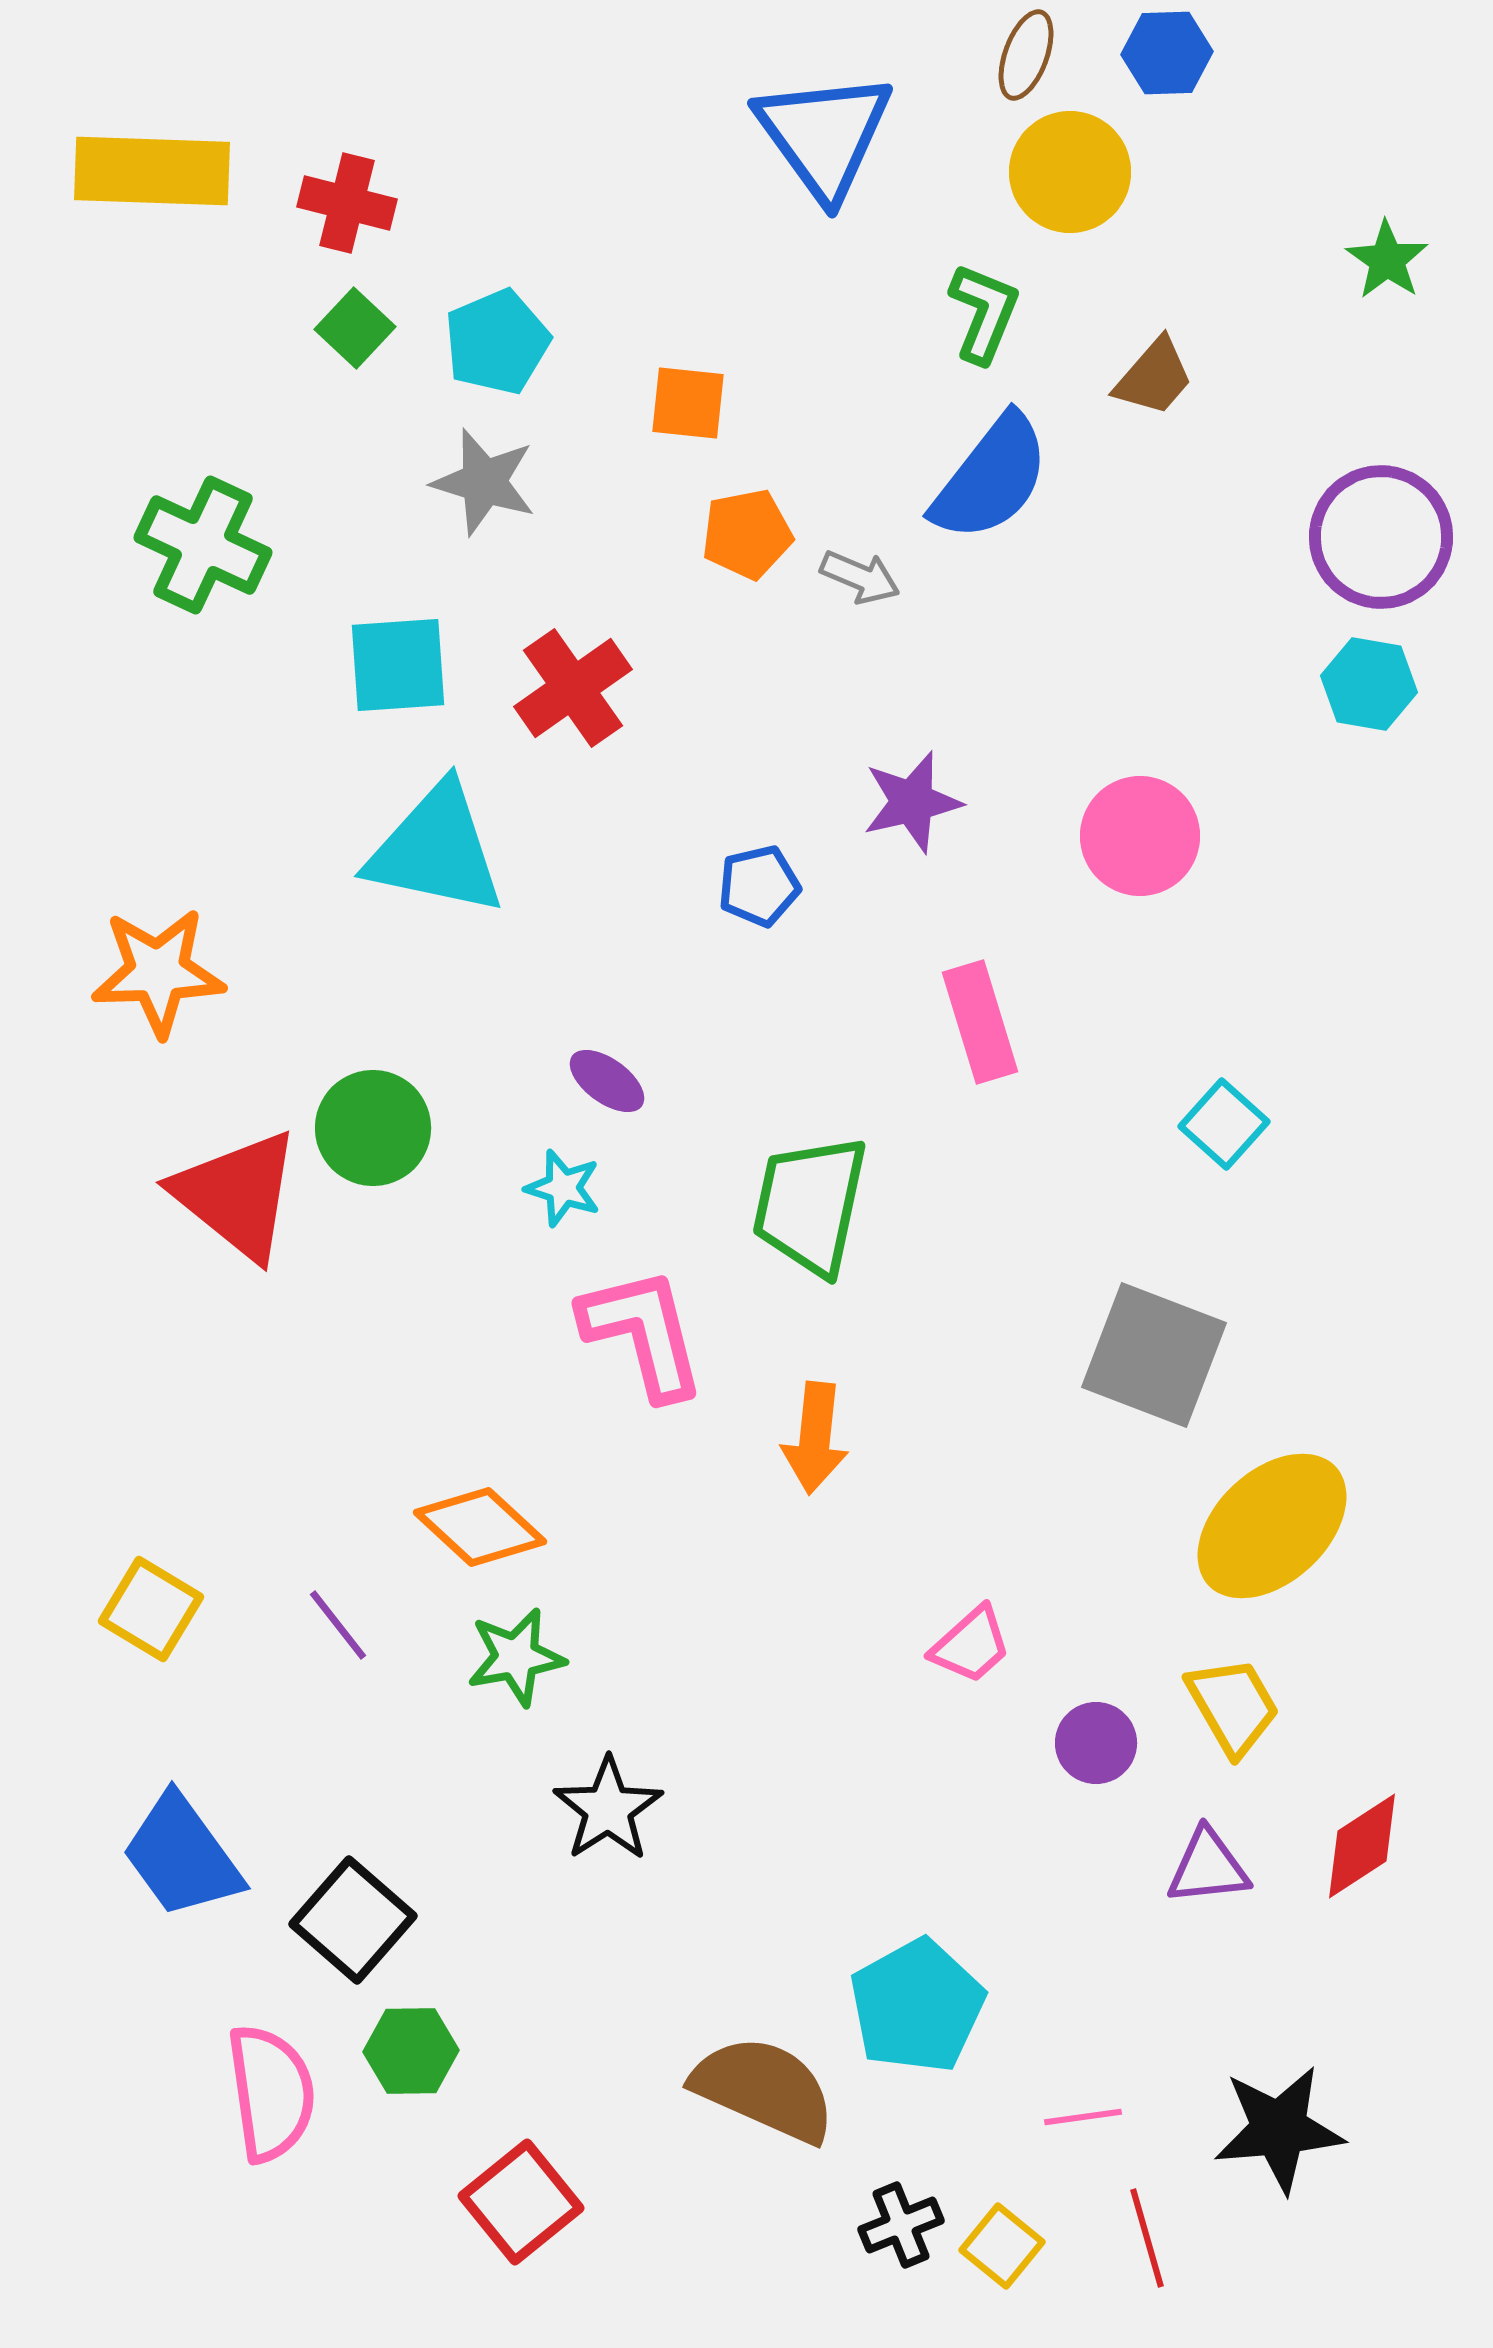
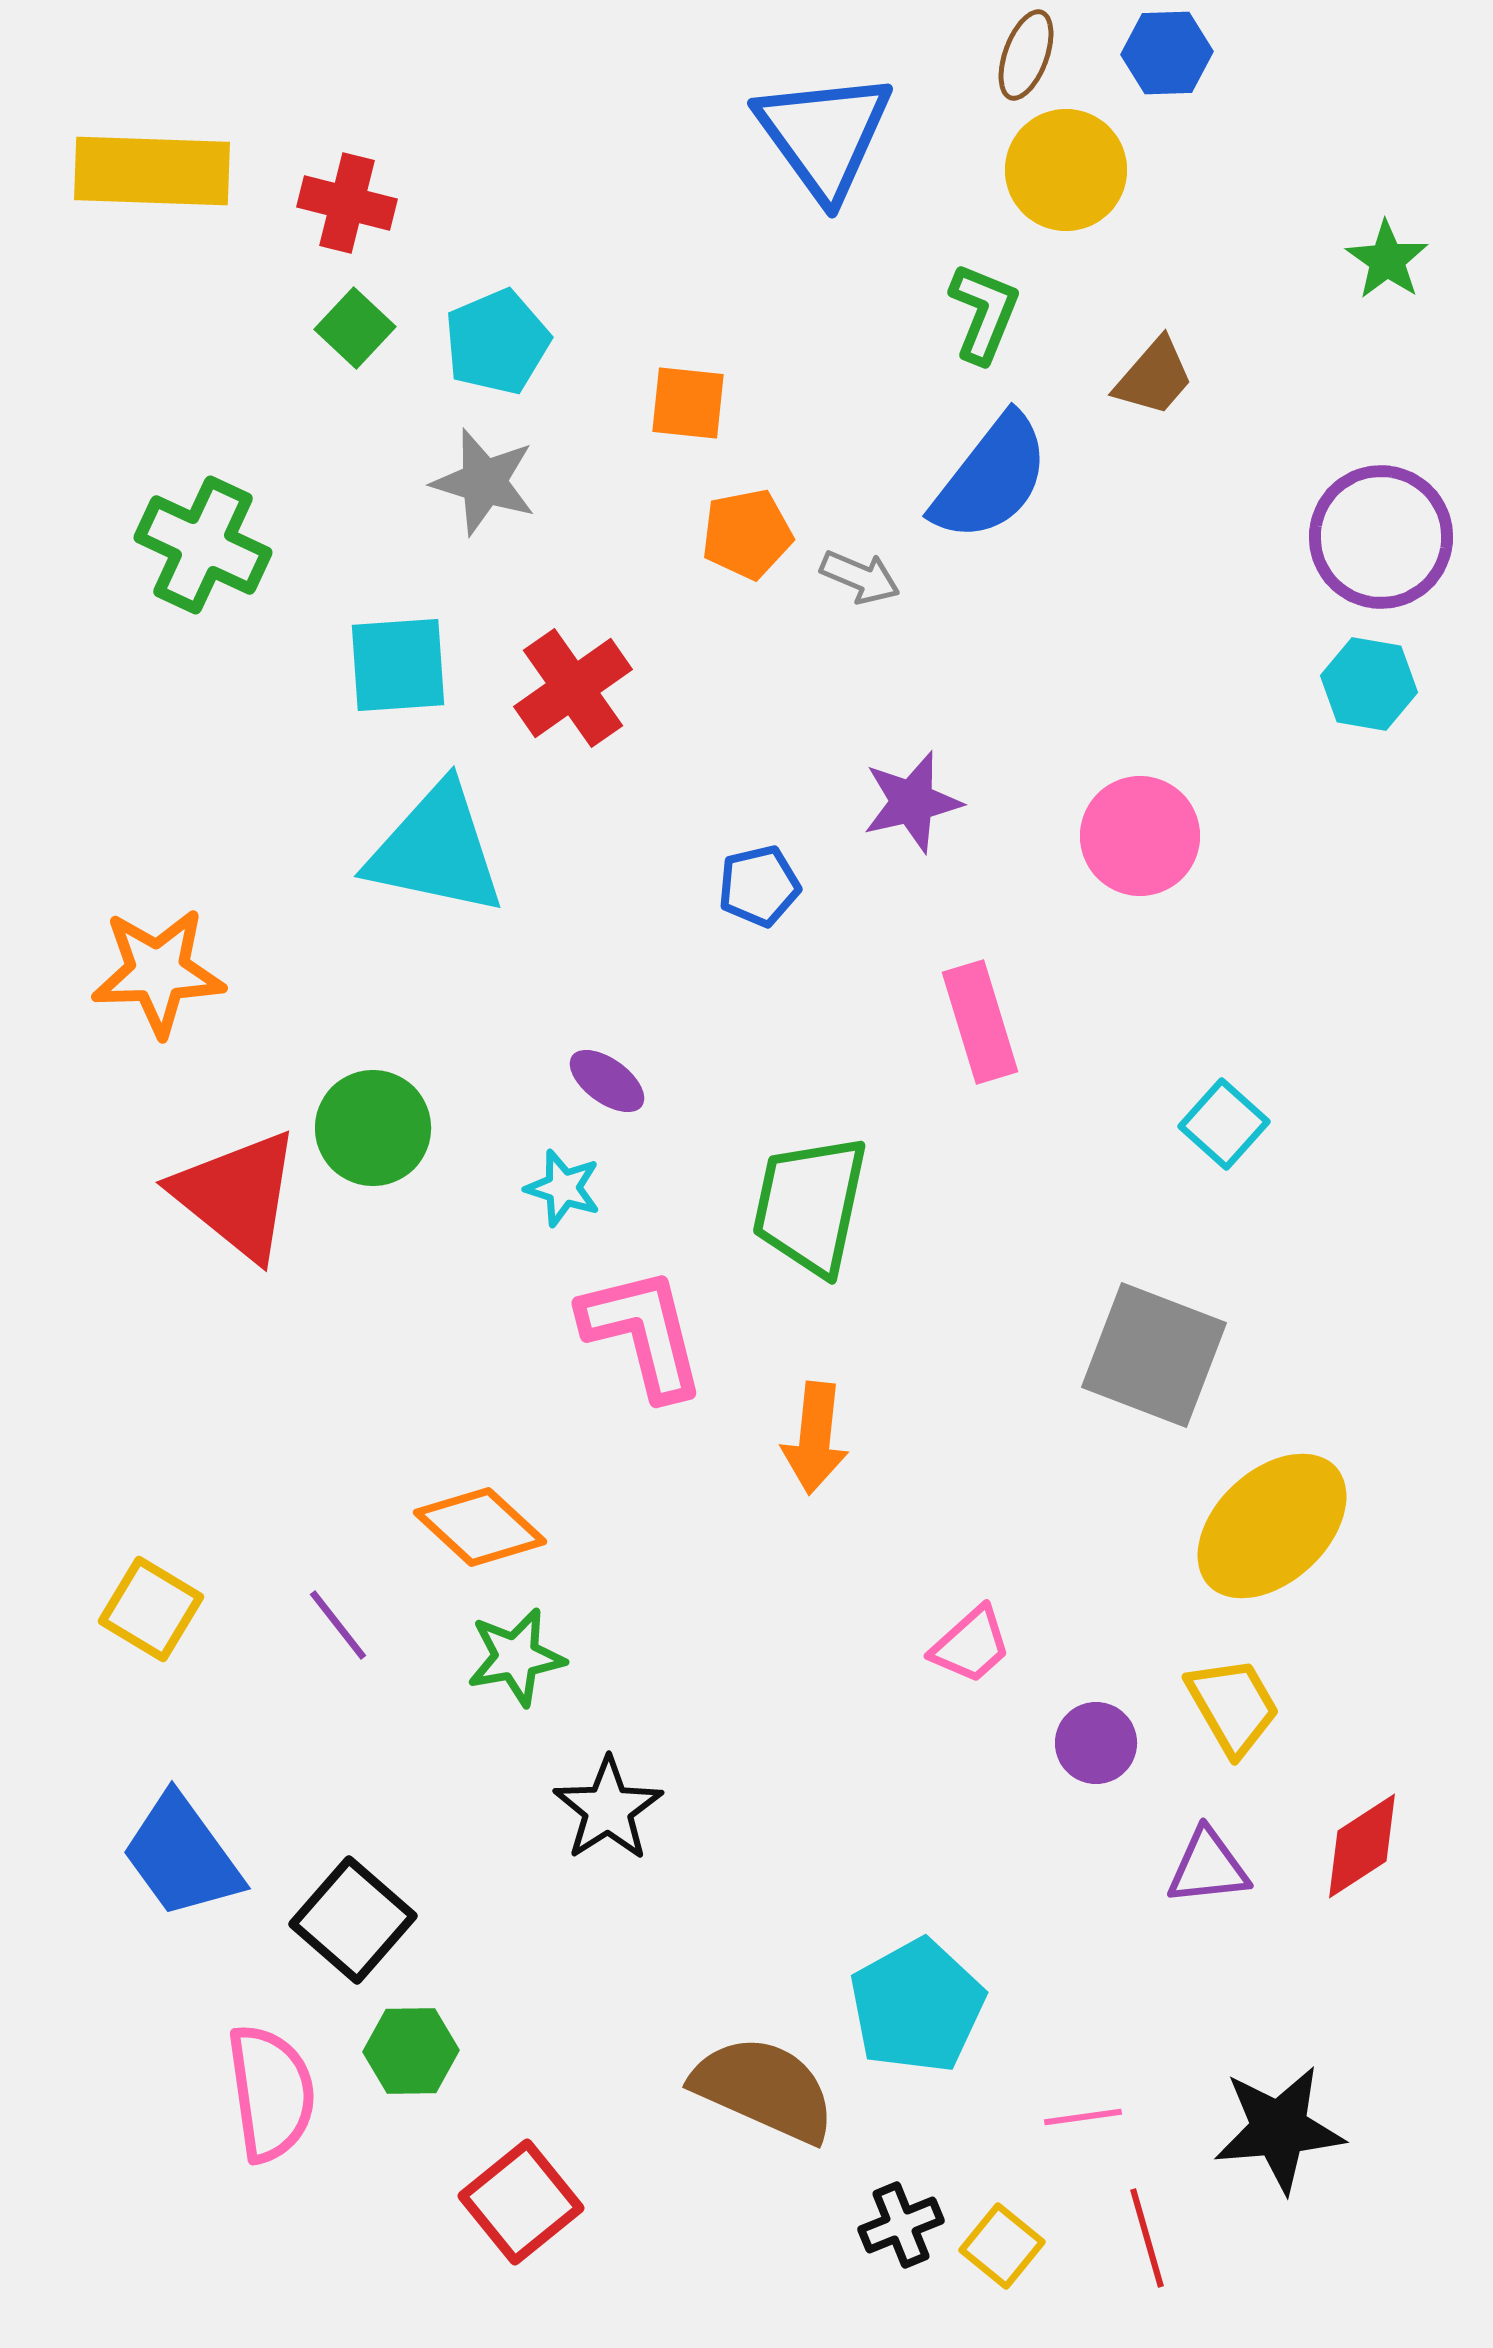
yellow circle at (1070, 172): moved 4 px left, 2 px up
